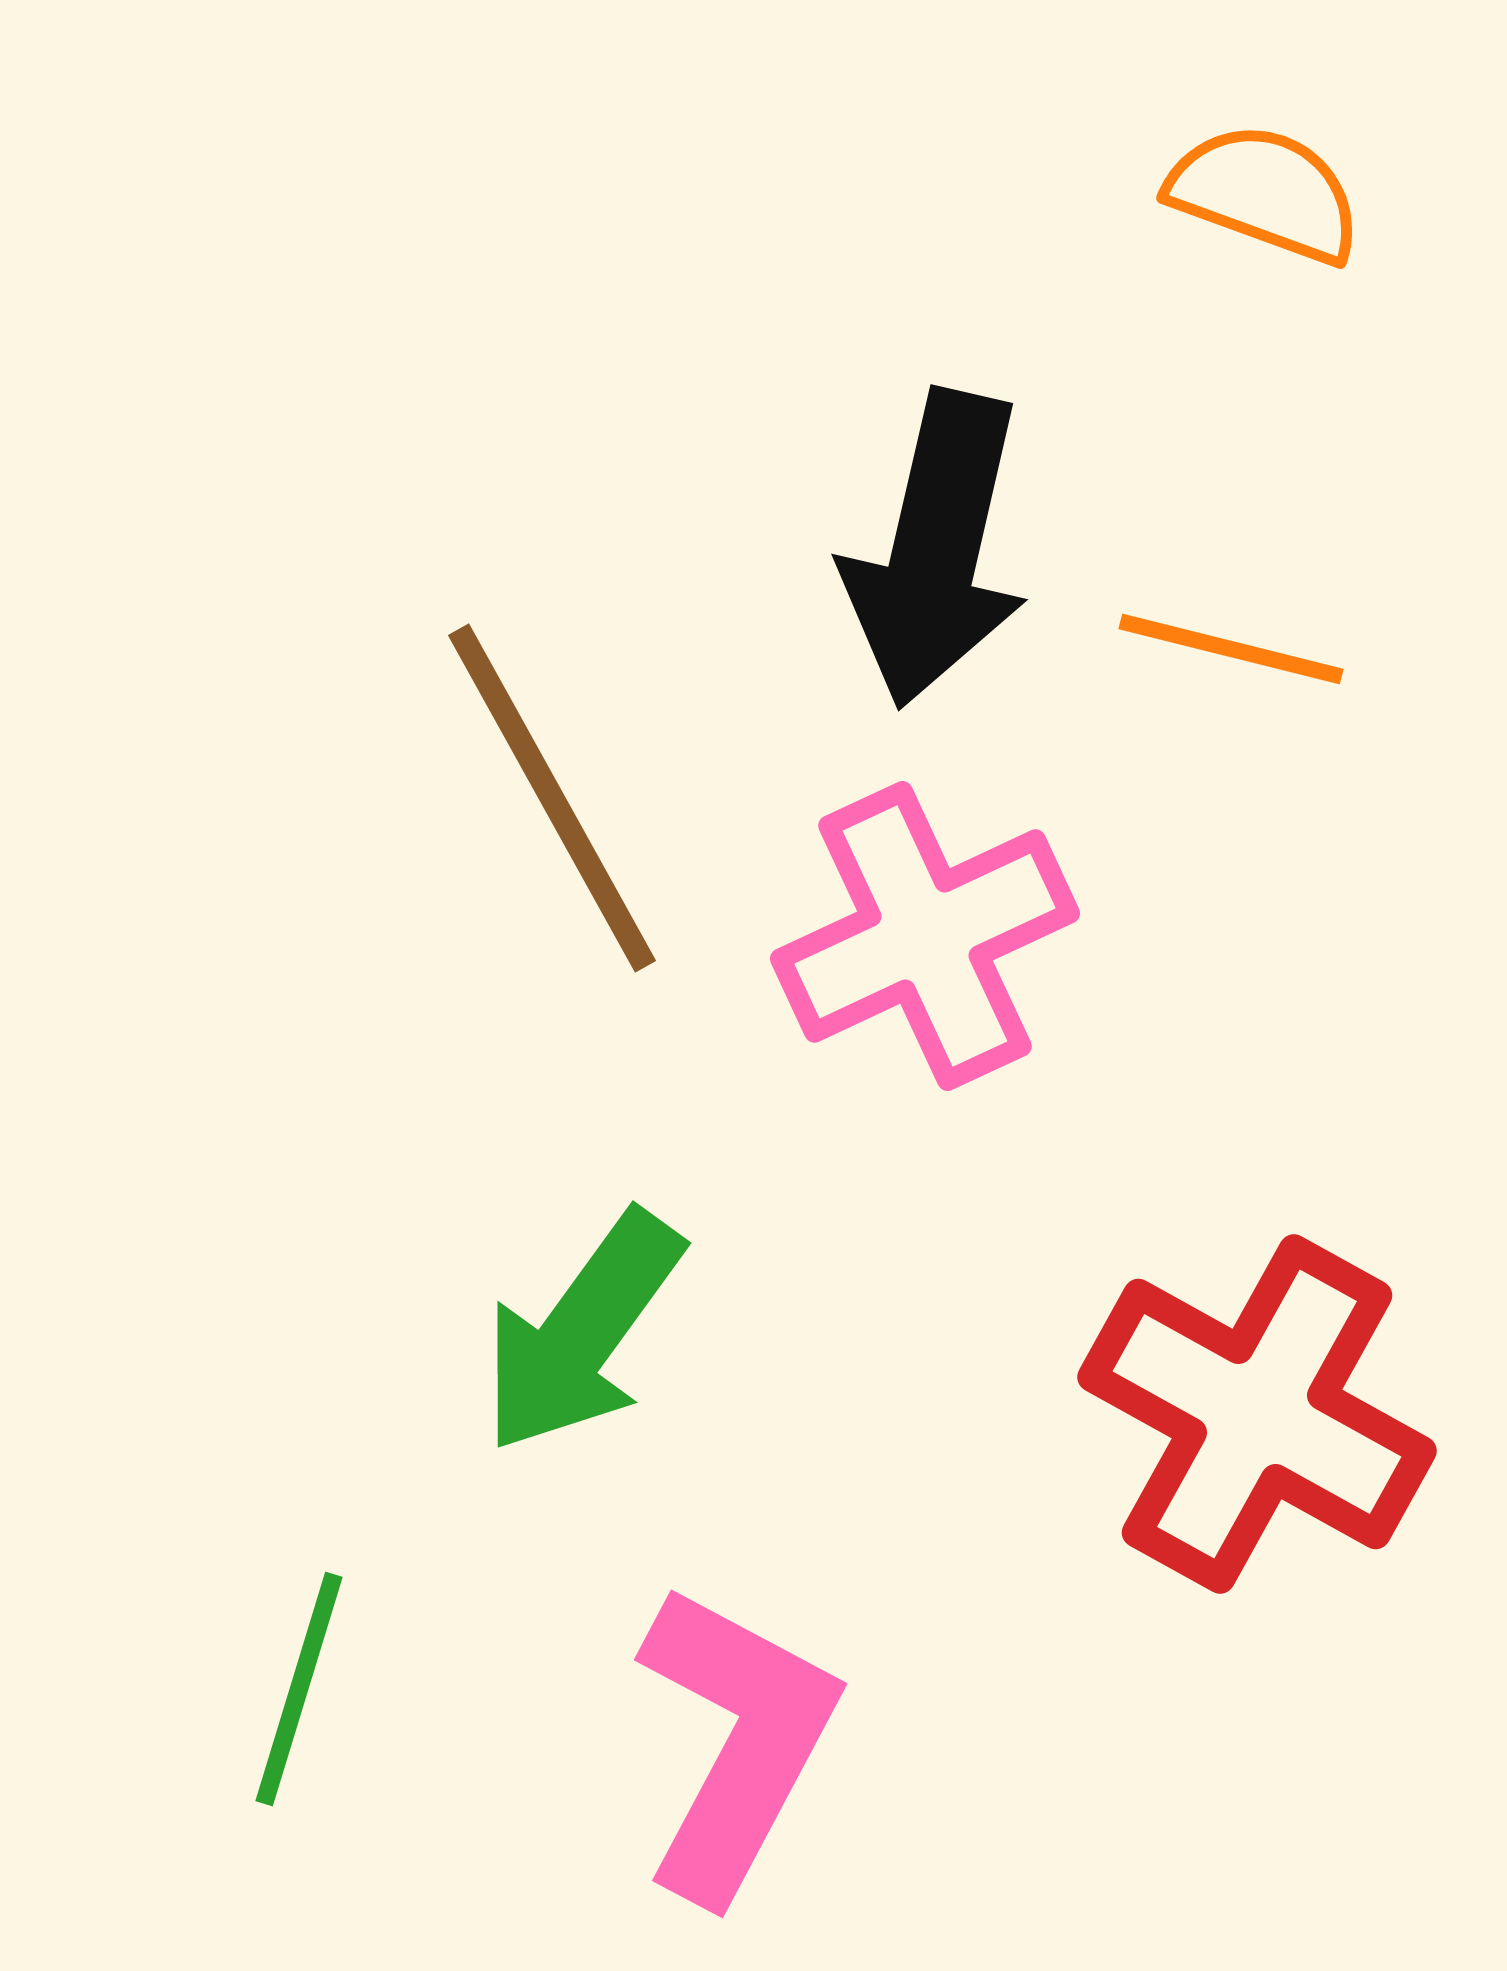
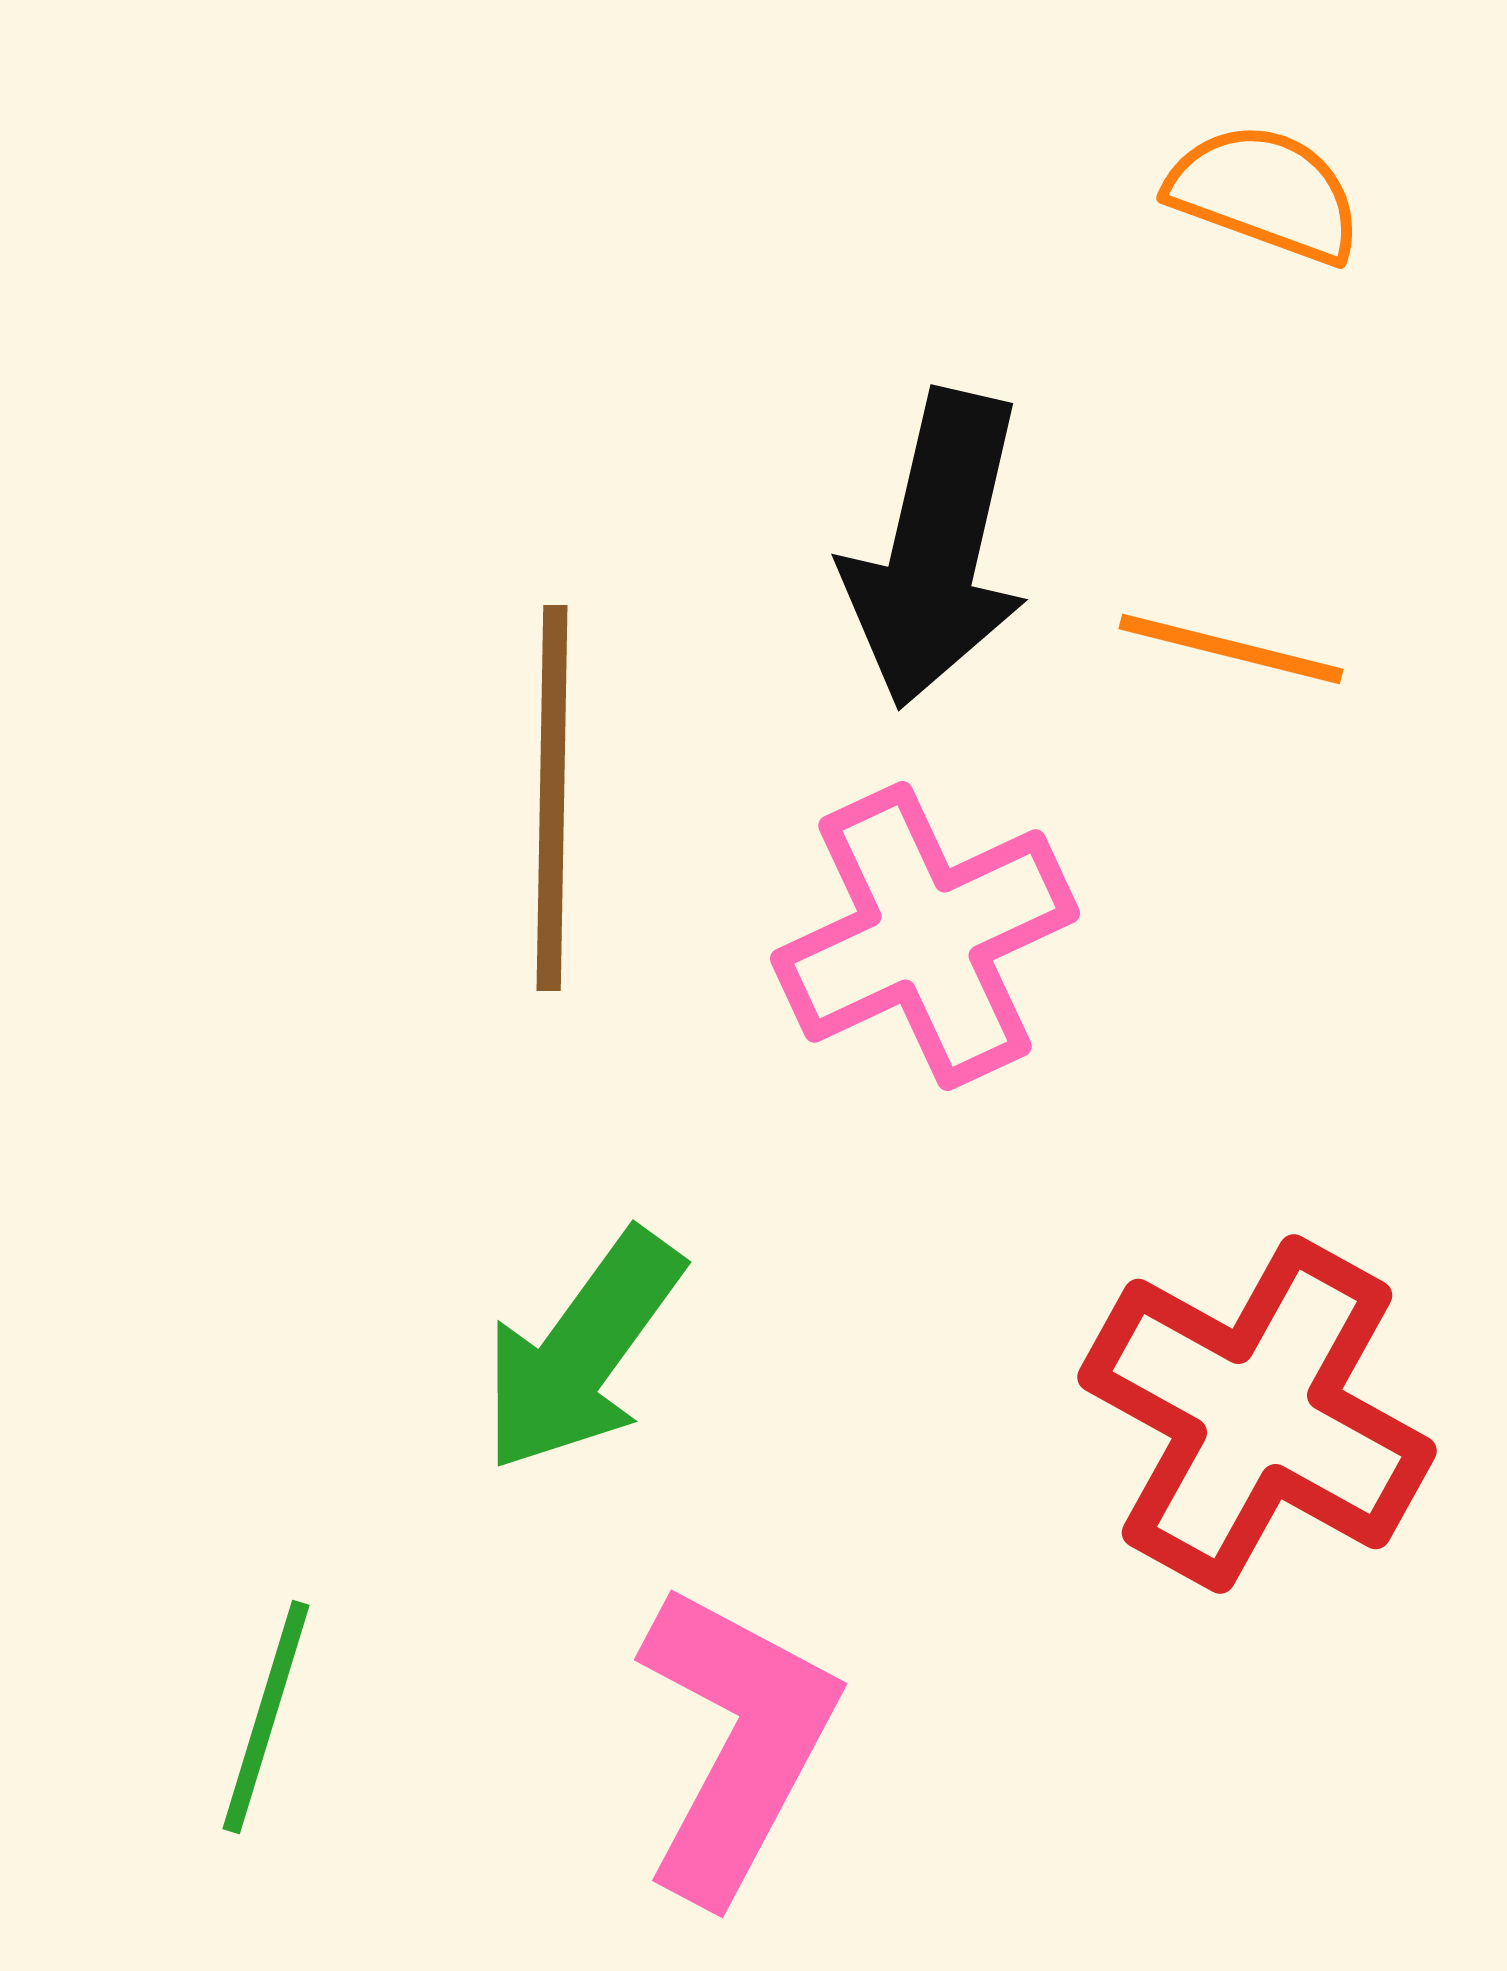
brown line: rotated 30 degrees clockwise
green arrow: moved 19 px down
green line: moved 33 px left, 28 px down
